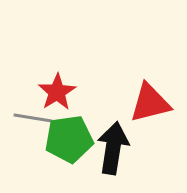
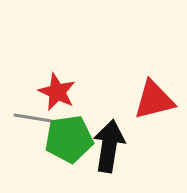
red star: rotated 15 degrees counterclockwise
red triangle: moved 4 px right, 3 px up
black arrow: moved 4 px left, 2 px up
